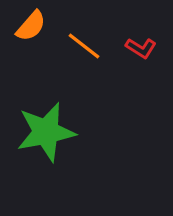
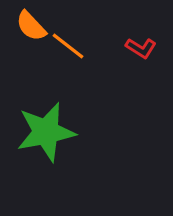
orange semicircle: rotated 96 degrees clockwise
orange line: moved 16 px left
